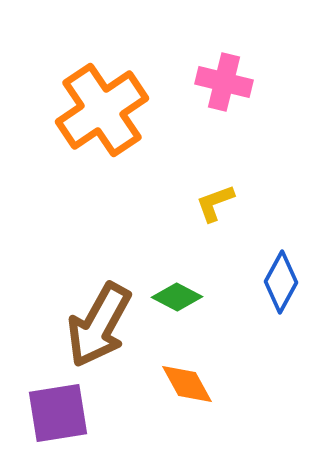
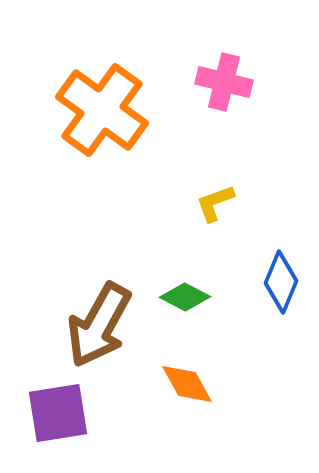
orange cross: rotated 20 degrees counterclockwise
blue diamond: rotated 6 degrees counterclockwise
green diamond: moved 8 px right
